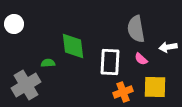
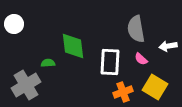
white arrow: moved 1 px up
yellow square: rotated 30 degrees clockwise
